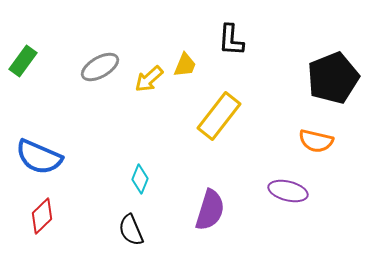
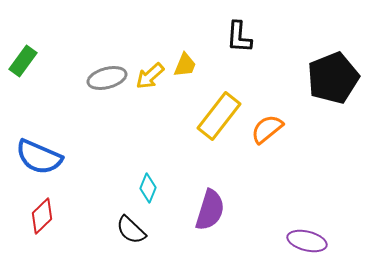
black L-shape: moved 8 px right, 3 px up
gray ellipse: moved 7 px right, 11 px down; rotated 15 degrees clockwise
yellow arrow: moved 1 px right, 3 px up
orange semicircle: moved 49 px left, 12 px up; rotated 128 degrees clockwise
cyan diamond: moved 8 px right, 9 px down
purple ellipse: moved 19 px right, 50 px down
black semicircle: rotated 24 degrees counterclockwise
